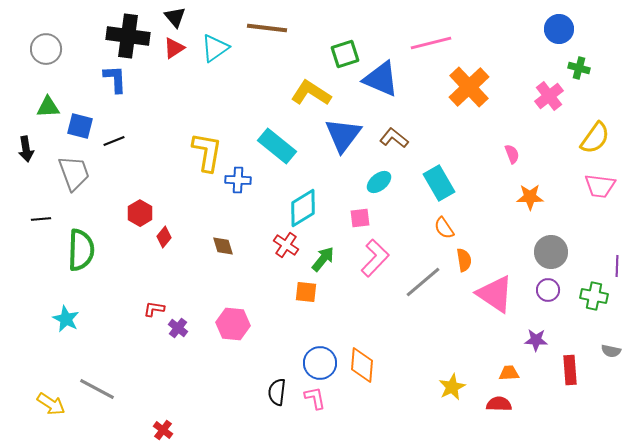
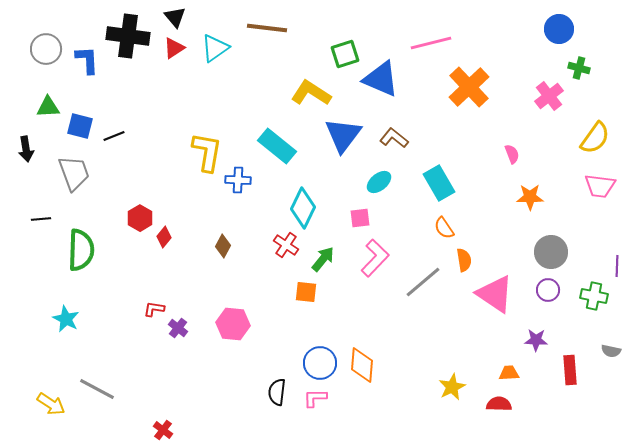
blue L-shape at (115, 79): moved 28 px left, 19 px up
black line at (114, 141): moved 5 px up
cyan diamond at (303, 208): rotated 33 degrees counterclockwise
red hexagon at (140, 213): moved 5 px down
brown diamond at (223, 246): rotated 45 degrees clockwise
pink L-shape at (315, 398): rotated 80 degrees counterclockwise
